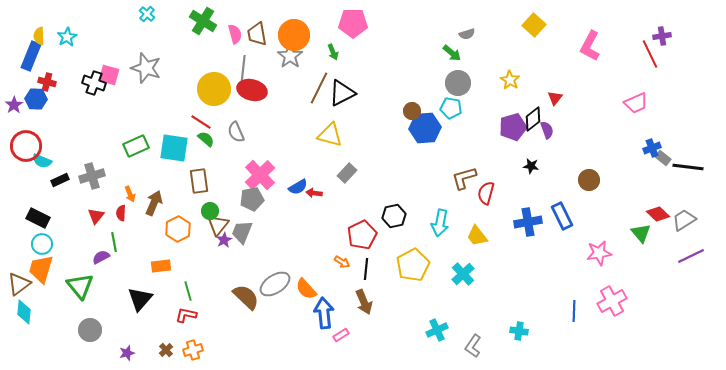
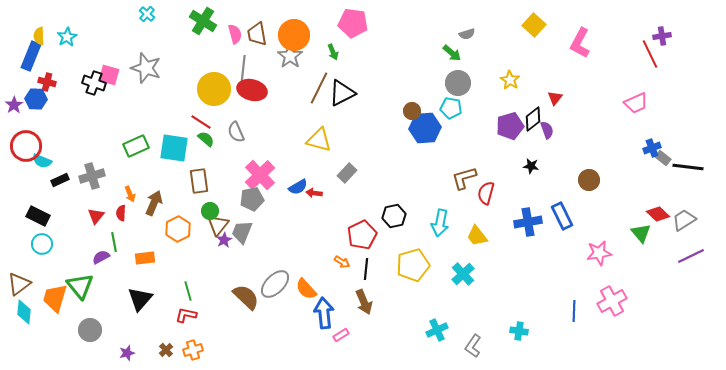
pink pentagon at (353, 23): rotated 8 degrees clockwise
pink L-shape at (590, 46): moved 10 px left, 3 px up
purple pentagon at (513, 127): moved 3 px left, 1 px up
yellow triangle at (330, 135): moved 11 px left, 5 px down
black rectangle at (38, 218): moved 2 px up
yellow pentagon at (413, 265): rotated 12 degrees clockwise
orange rectangle at (161, 266): moved 16 px left, 8 px up
orange trapezoid at (41, 269): moved 14 px right, 29 px down
gray ellipse at (275, 284): rotated 12 degrees counterclockwise
